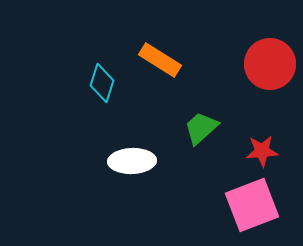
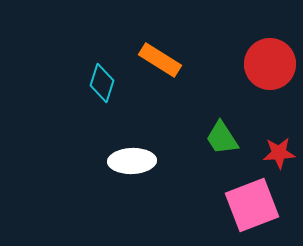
green trapezoid: moved 21 px right, 10 px down; rotated 81 degrees counterclockwise
red star: moved 17 px right, 2 px down
